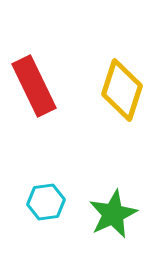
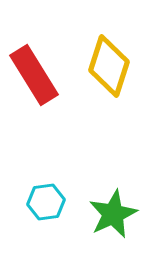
red rectangle: moved 11 px up; rotated 6 degrees counterclockwise
yellow diamond: moved 13 px left, 24 px up
